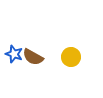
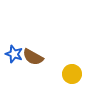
yellow circle: moved 1 px right, 17 px down
